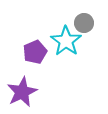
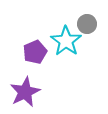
gray circle: moved 3 px right, 1 px down
purple star: moved 3 px right
